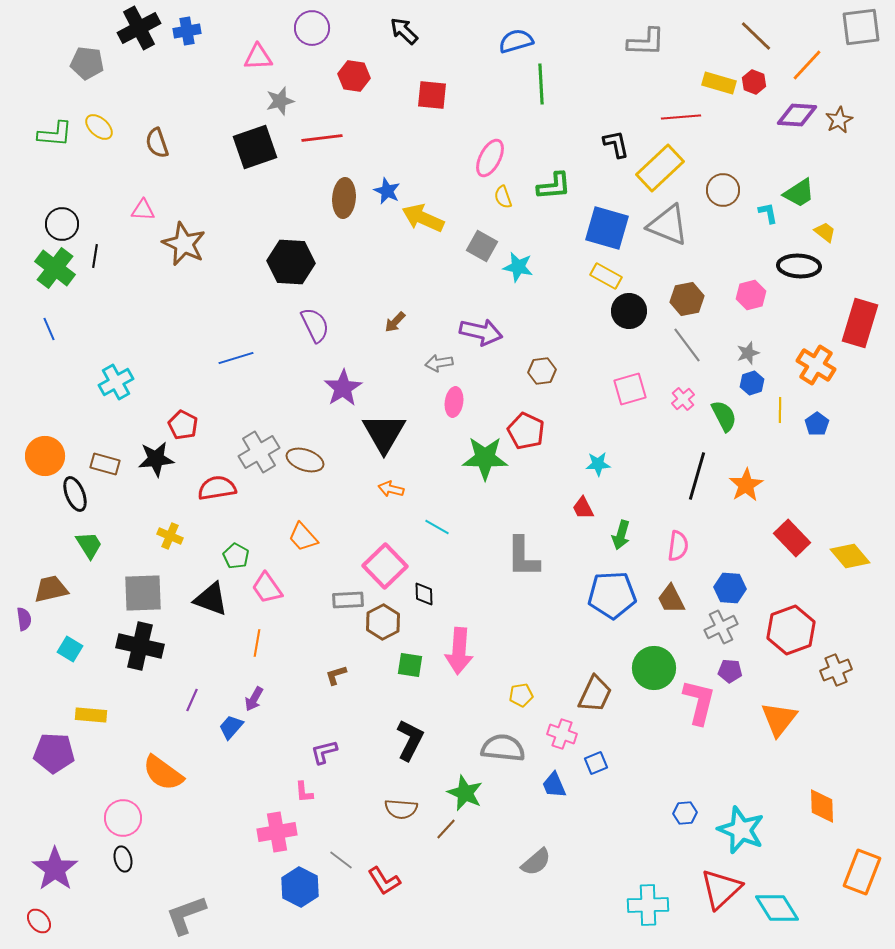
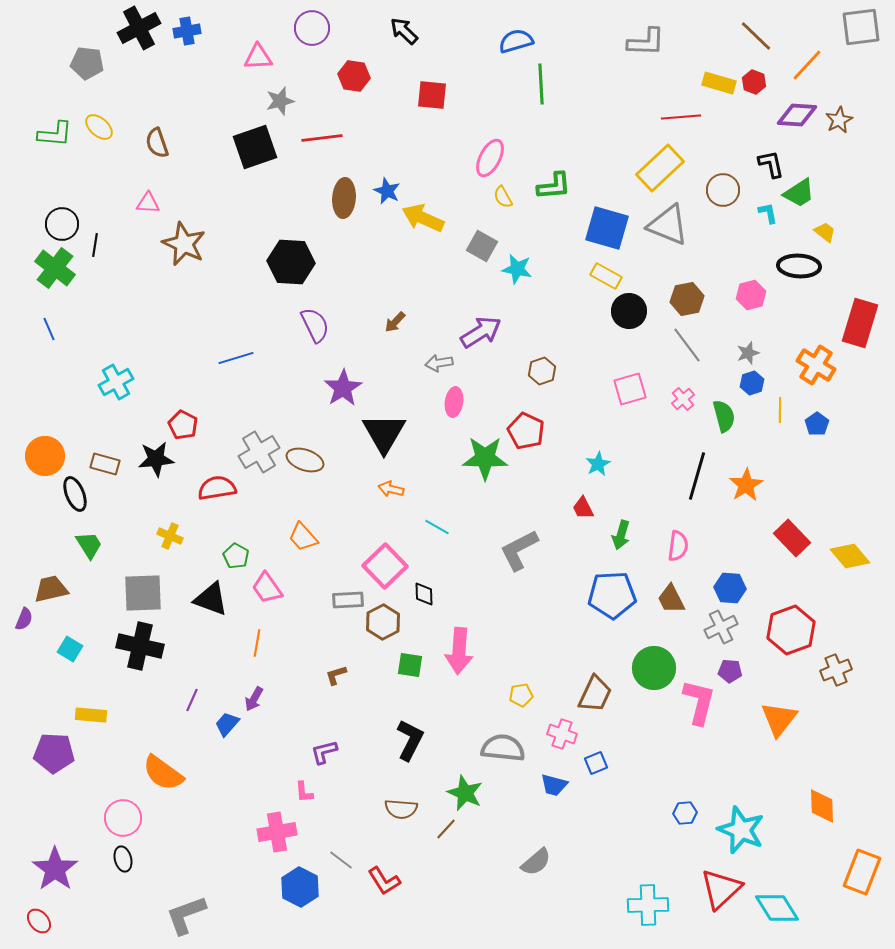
black L-shape at (616, 144): moved 155 px right, 20 px down
yellow semicircle at (503, 197): rotated 10 degrees counterclockwise
pink triangle at (143, 210): moved 5 px right, 7 px up
black line at (95, 256): moved 11 px up
cyan star at (518, 267): moved 1 px left, 2 px down
purple arrow at (481, 332): rotated 45 degrees counterclockwise
brown hexagon at (542, 371): rotated 12 degrees counterclockwise
green semicircle at (724, 416): rotated 12 degrees clockwise
cyan star at (598, 464): rotated 25 degrees counterclockwise
gray L-shape at (523, 557): moved 4 px left, 7 px up; rotated 63 degrees clockwise
purple semicircle at (24, 619): rotated 30 degrees clockwise
blue trapezoid at (231, 727): moved 4 px left, 3 px up
blue trapezoid at (554, 785): rotated 52 degrees counterclockwise
